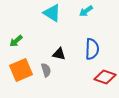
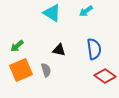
green arrow: moved 1 px right, 5 px down
blue semicircle: moved 2 px right; rotated 10 degrees counterclockwise
black triangle: moved 4 px up
red diamond: moved 1 px up; rotated 15 degrees clockwise
